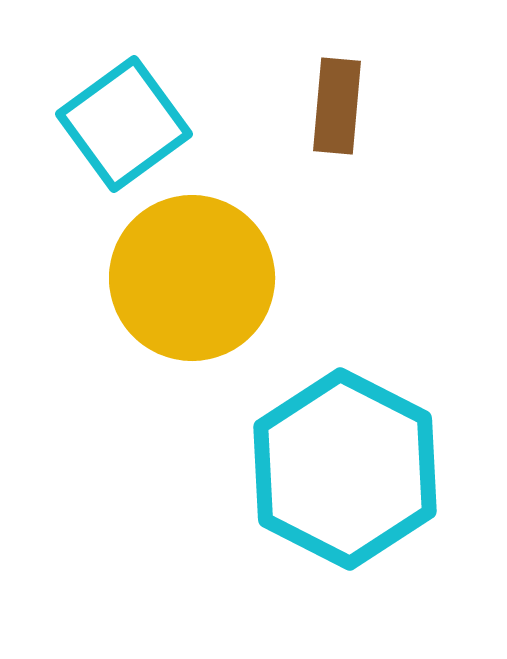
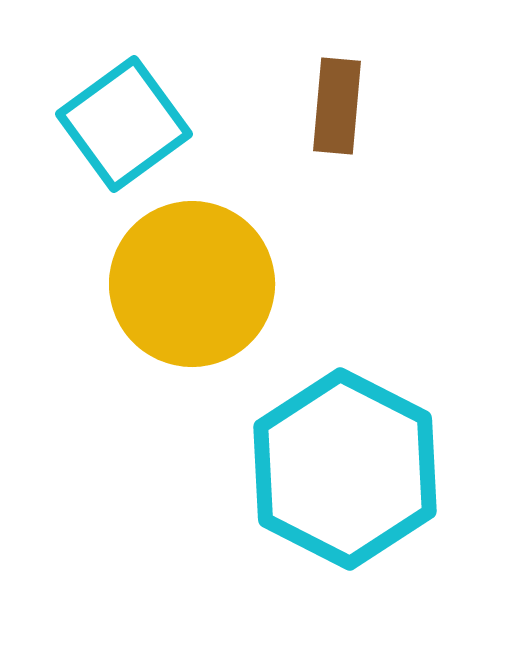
yellow circle: moved 6 px down
